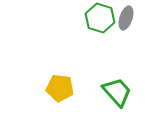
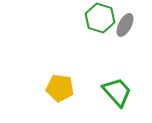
gray ellipse: moved 1 px left, 7 px down; rotated 10 degrees clockwise
